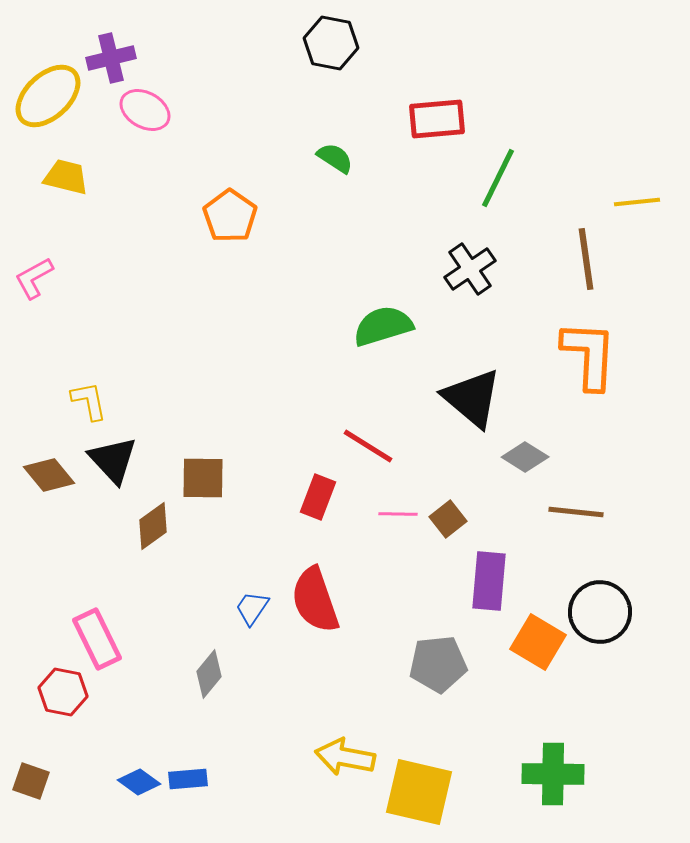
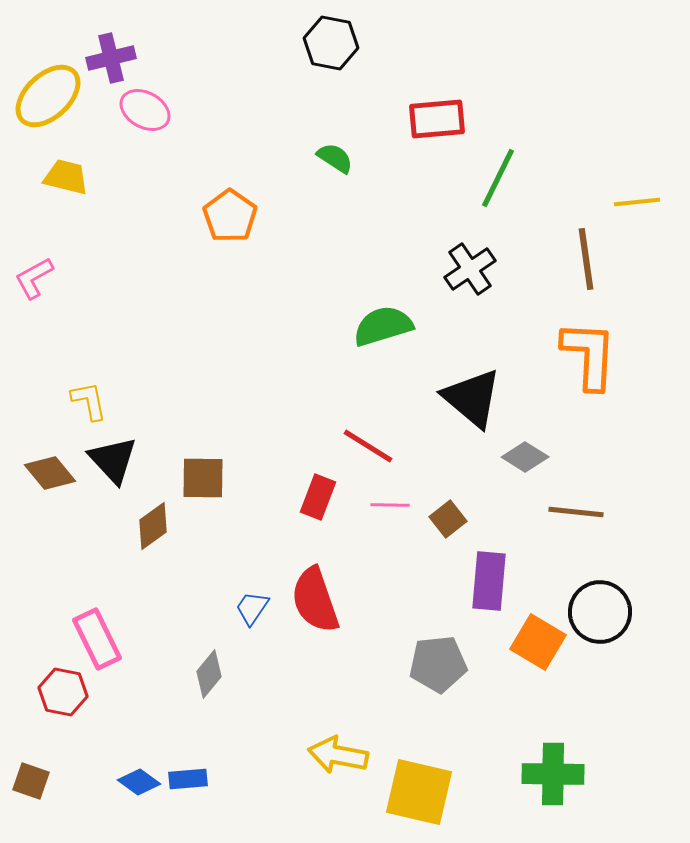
brown diamond at (49, 475): moved 1 px right, 2 px up
pink line at (398, 514): moved 8 px left, 9 px up
yellow arrow at (345, 757): moved 7 px left, 2 px up
